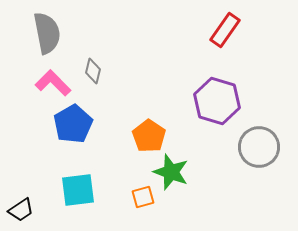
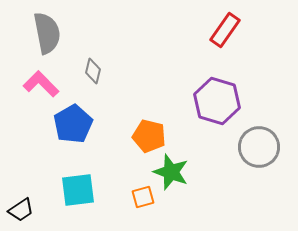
pink L-shape: moved 12 px left, 1 px down
orange pentagon: rotated 20 degrees counterclockwise
